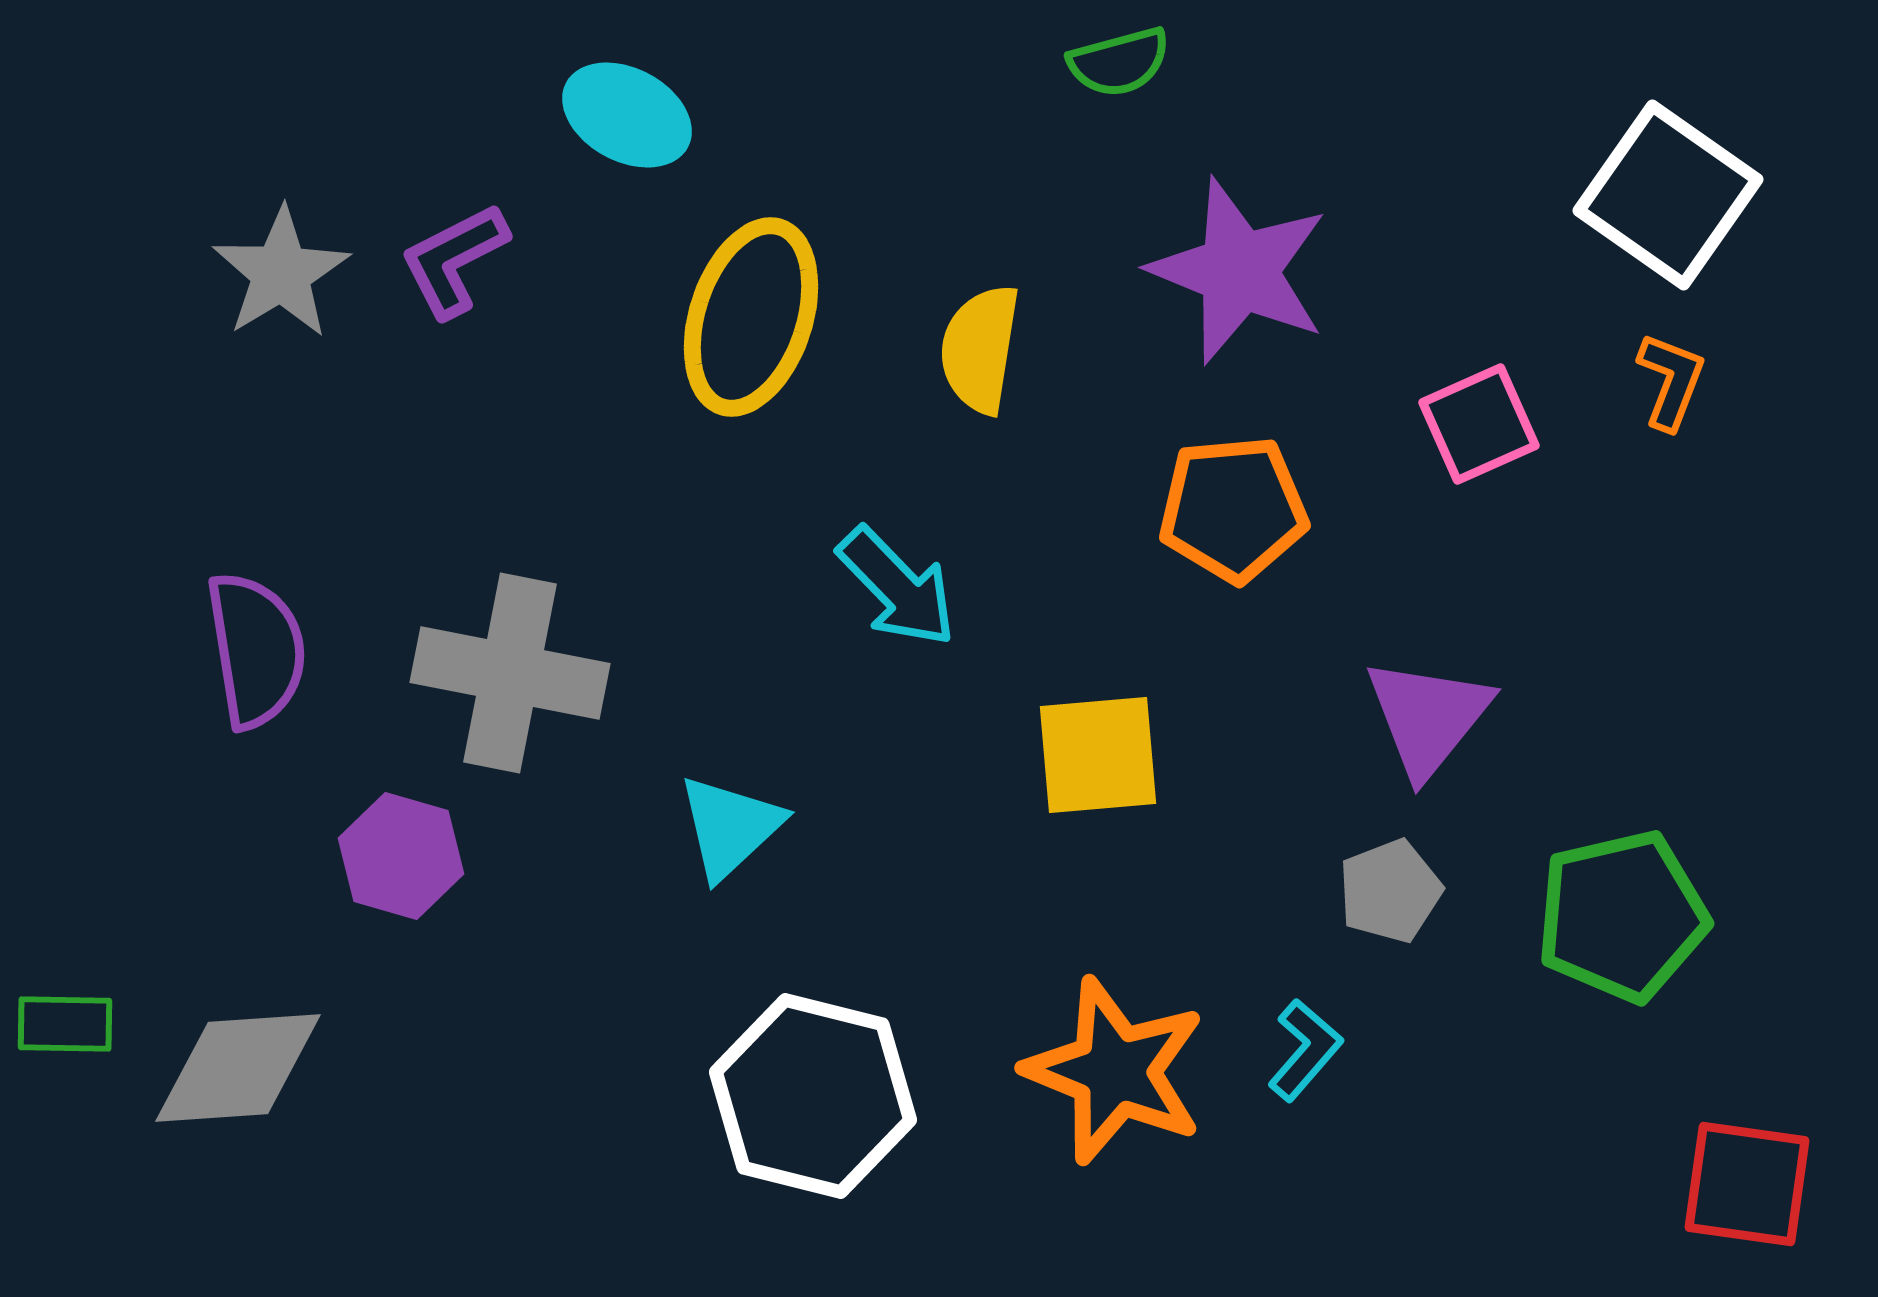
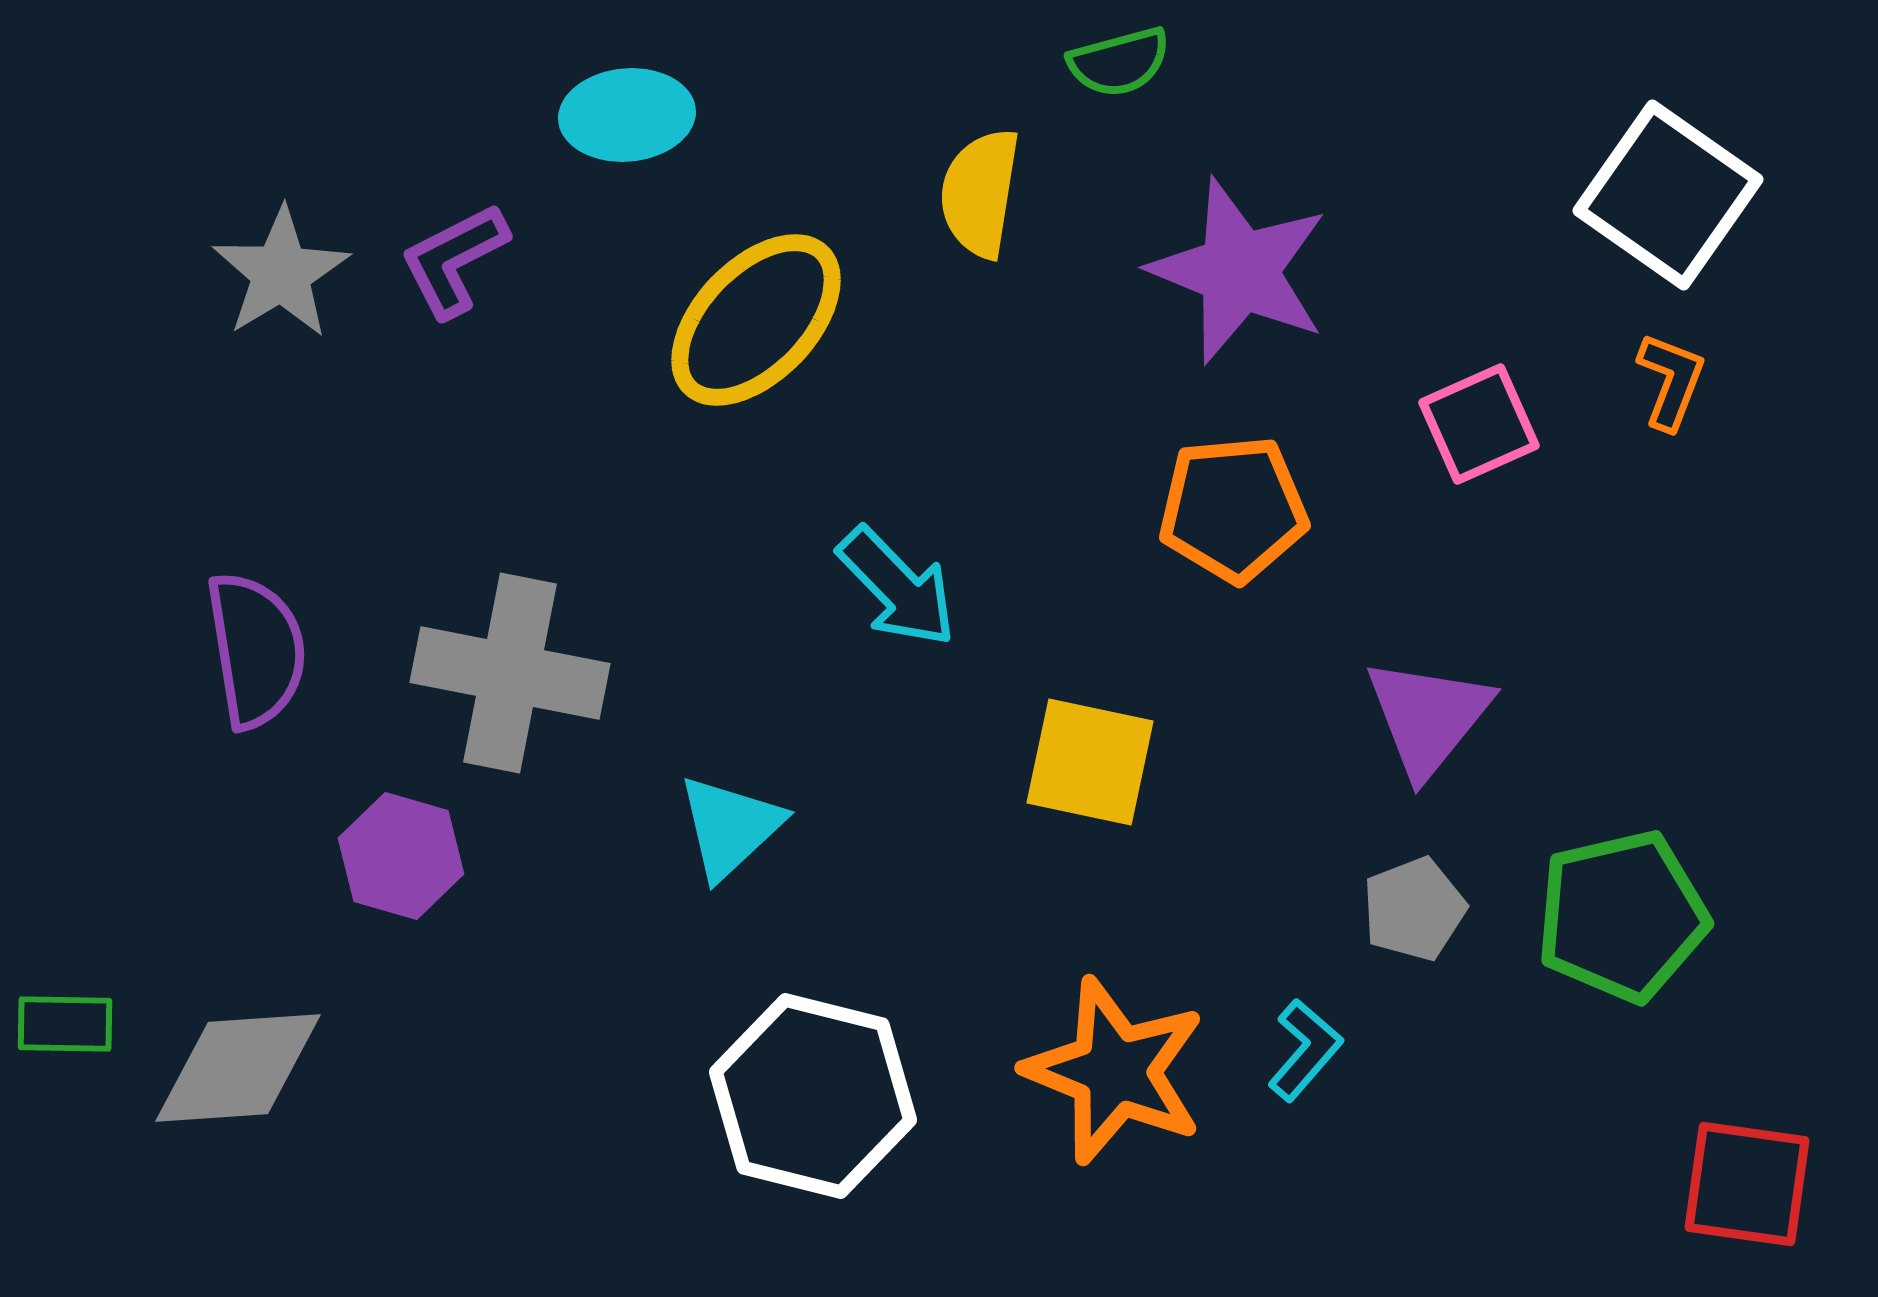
cyan ellipse: rotated 33 degrees counterclockwise
yellow ellipse: moved 5 px right, 3 px down; rotated 26 degrees clockwise
yellow semicircle: moved 156 px up
yellow square: moved 8 px left, 7 px down; rotated 17 degrees clockwise
gray pentagon: moved 24 px right, 18 px down
